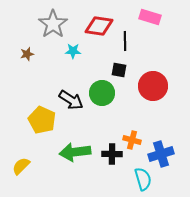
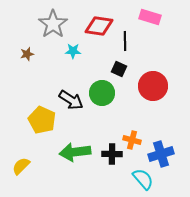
black square: moved 1 px up; rotated 14 degrees clockwise
cyan semicircle: rotated 25 degrees counterclockwise
